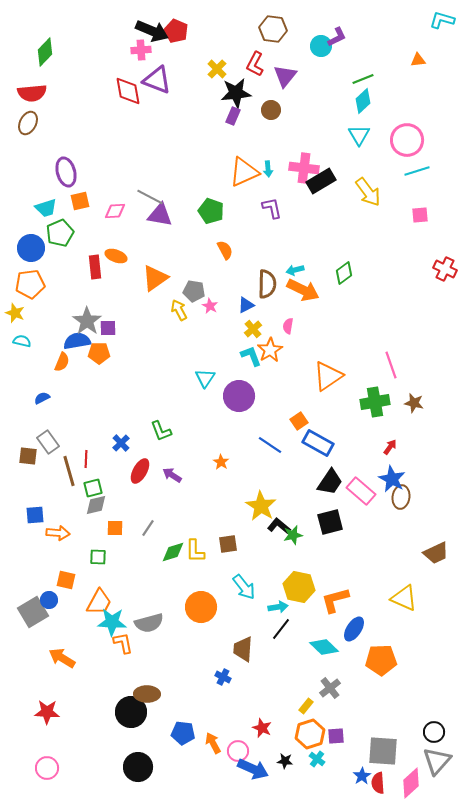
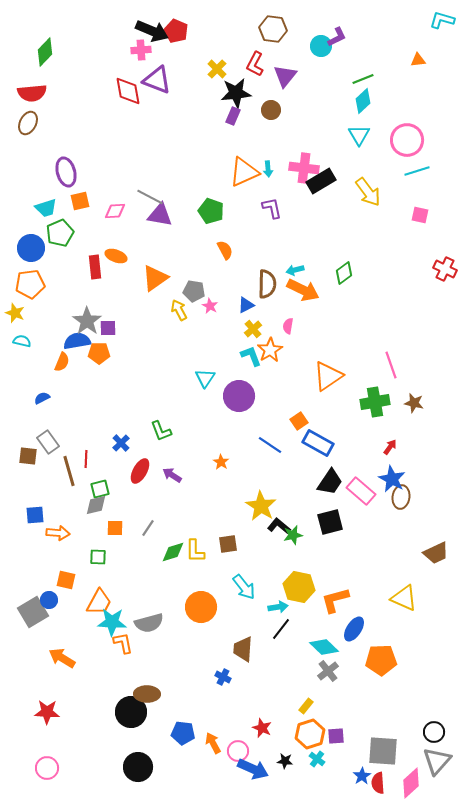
pink square at (420, 215): rotated 18 degrees clockwise
green square at (93, 488): moved 7 px right, 1 px down
gray cross at (330, 688): moved 2 px left, 17 px up
